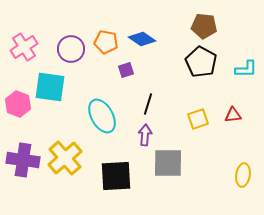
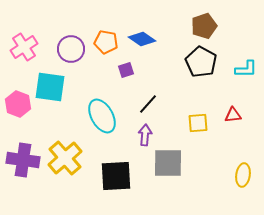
brown pentagon: rotated 25 degrees counterclockwise
black line: rotated 25 degrees clockwise
yellow square: moved 4 px down; rotated 15 degrees clockwise
